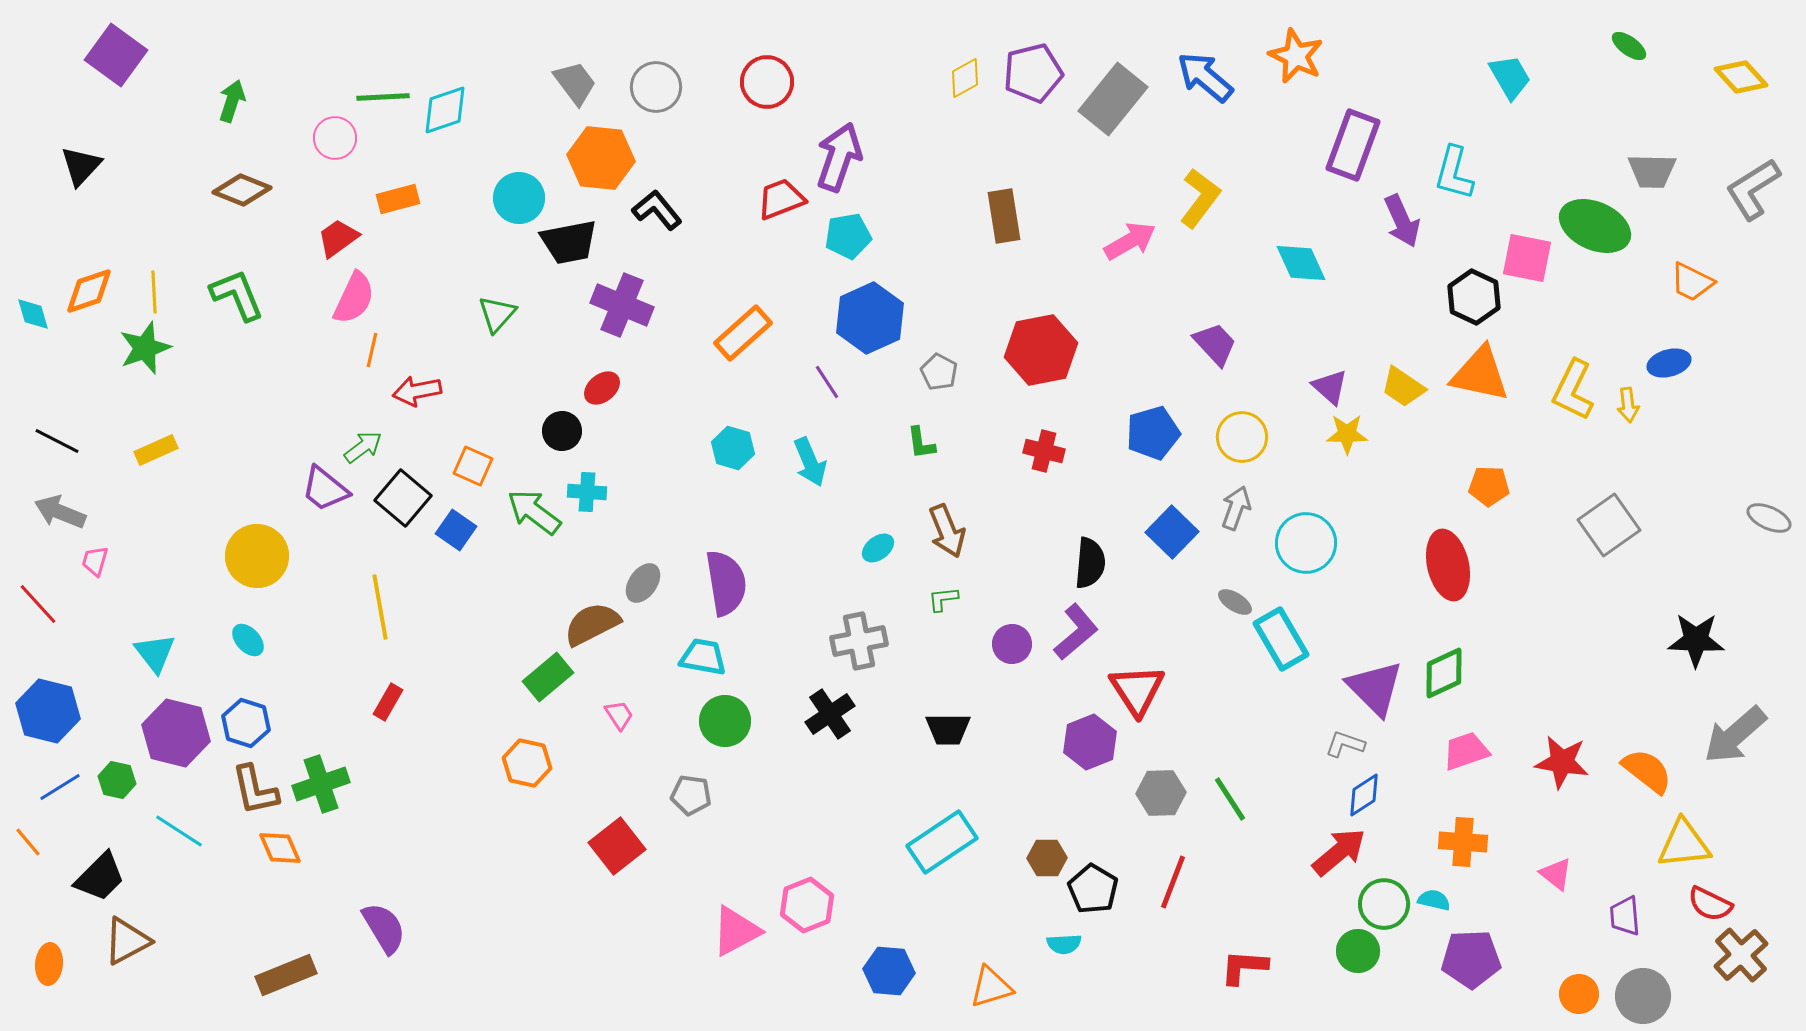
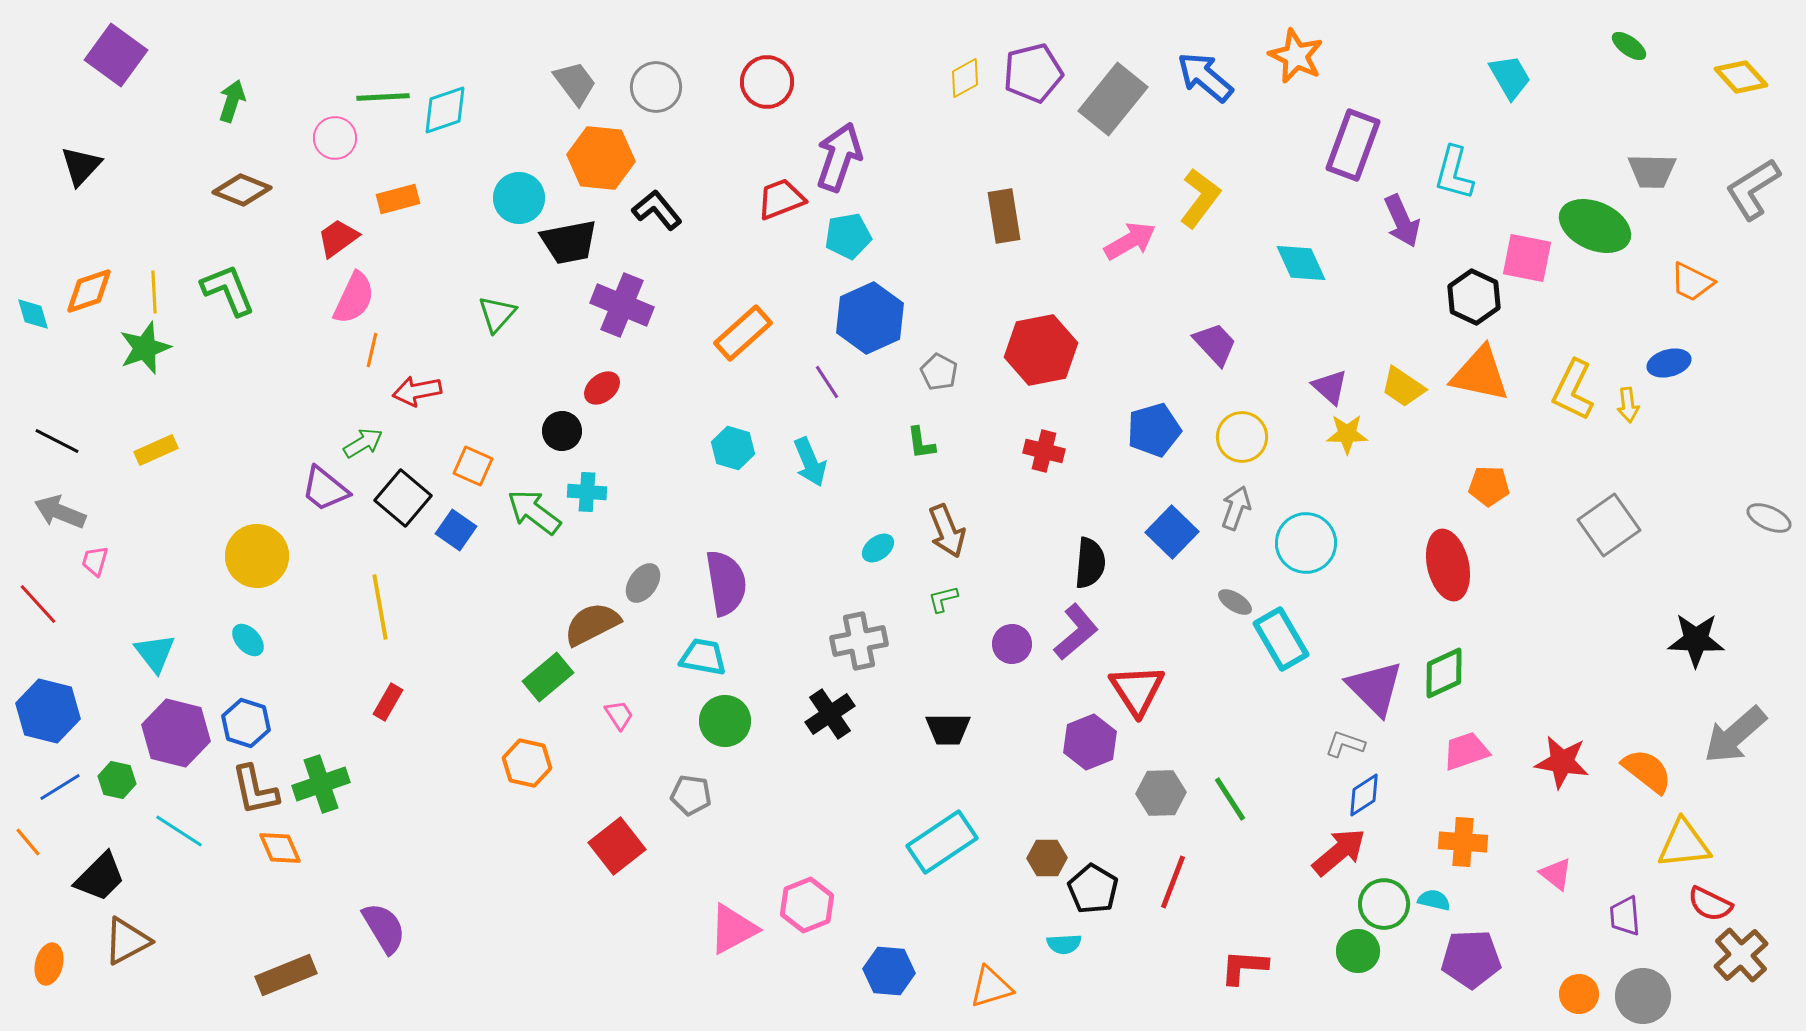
green L-shape at (237, 295): moved 9 px left, 5 px up
blue pentagon at (1153, 433): moved 1 px right, 3 px up
green arrow at (363, 447): moved 4 px up; rotated 6 degrees clockwise
green L-shape at (943, 599): rotated 8 degrees counterclockwise
pink triangle at (736, 931): moved 3 px left, 2 px up
orange ellipse at (49, 964): rotated 9 degrees clockwise
